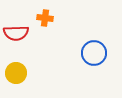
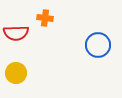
blue circle: moved 4 px right, 8 px up
